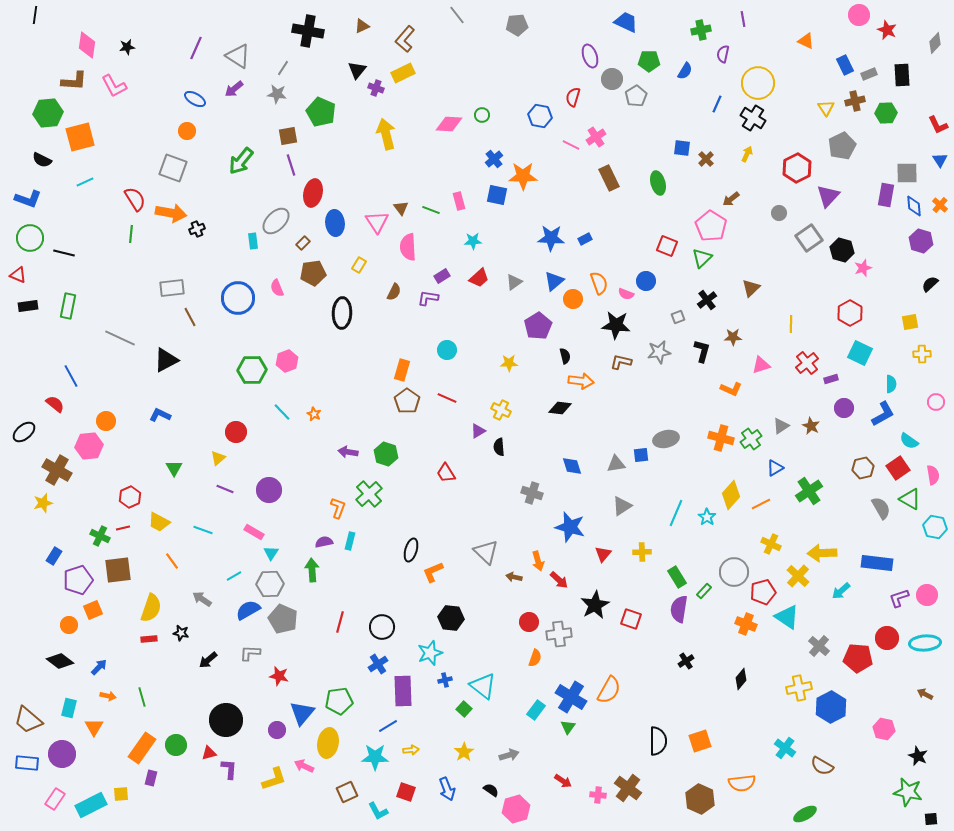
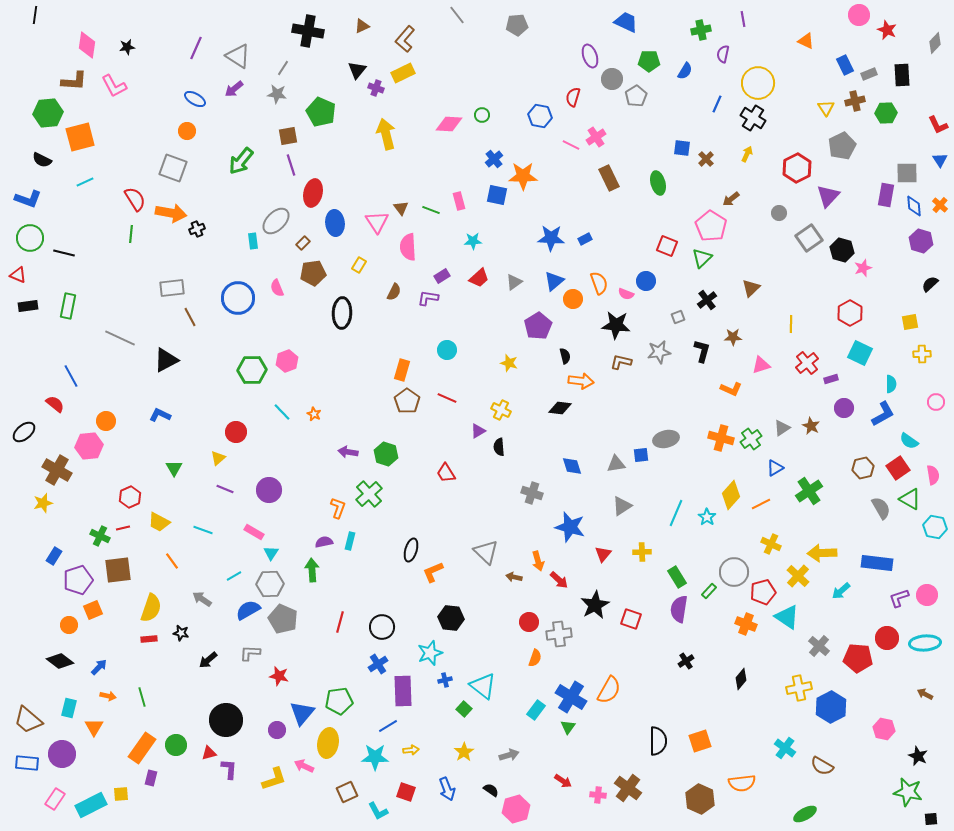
yellow star at (509, 363): rotated 18 degrees clockwise
gray triangle at (781, 426): moved 1 px right, 2 px down
green rectangle at (704, 591): moved 5 px right
